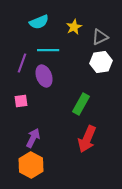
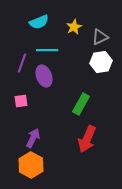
cyan line: moved 1 px left
